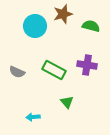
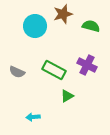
purple cross: rotated 18 degrees clockwise
green triangle: moved 6 px up; rotated 40 degrees clockwise
